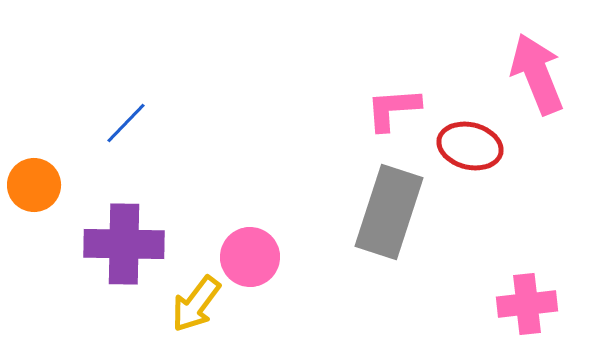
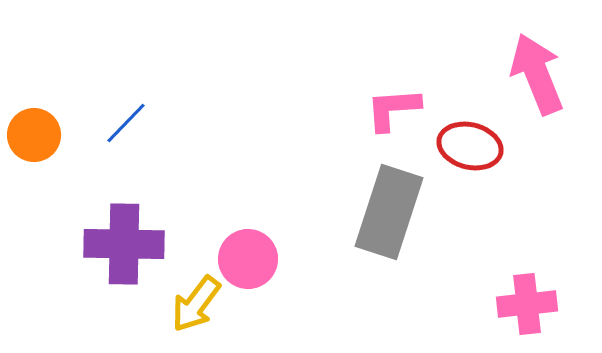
orange circle: moved 50 px up
pink circle: moved 2 px left, 2 px down
